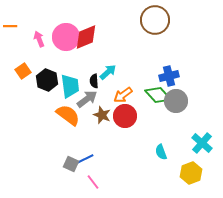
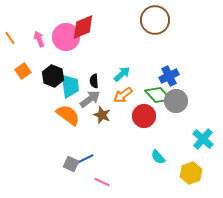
orange line: moved 12 px down; rotated 56 degrees clockwise
red diamond: moved 3 px left, 10 px up
cyan arrow: moved 14 px right, 2 px down
blue cross: rotated 12 degrees counterclockwise
black hexagon: moved 6 px right, 4 px up
gray arrow: moved 3 px right
red circle: moved 19 px right
cyan cross: moved 1 px right, 4 px up
cyan semicircle: moved 3 px left, 5 px down; rotated 21 degrees counterclockwise
pink line: moved 9 px right; rotated 28 degrees counterclockwise
